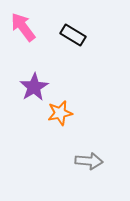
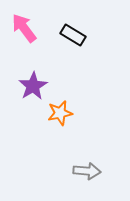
pink arrow: moved 1 px right, 1 px down
purple star: moved 1 px left, 1 px up
gray arrow: moved 2 px left, 10 px down
